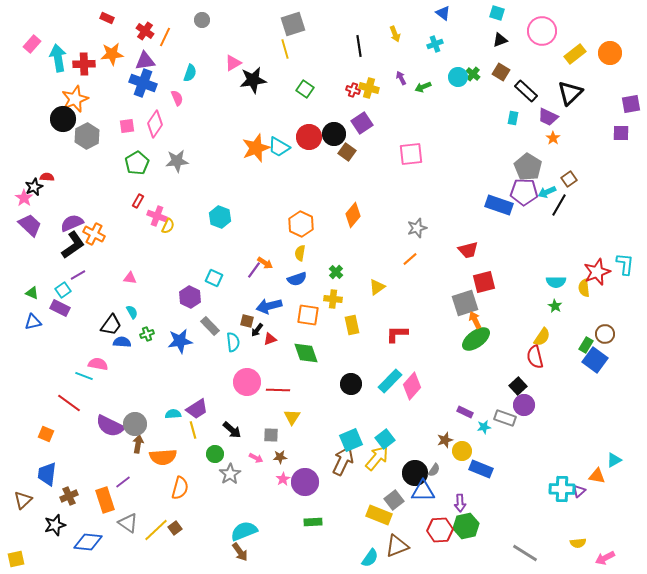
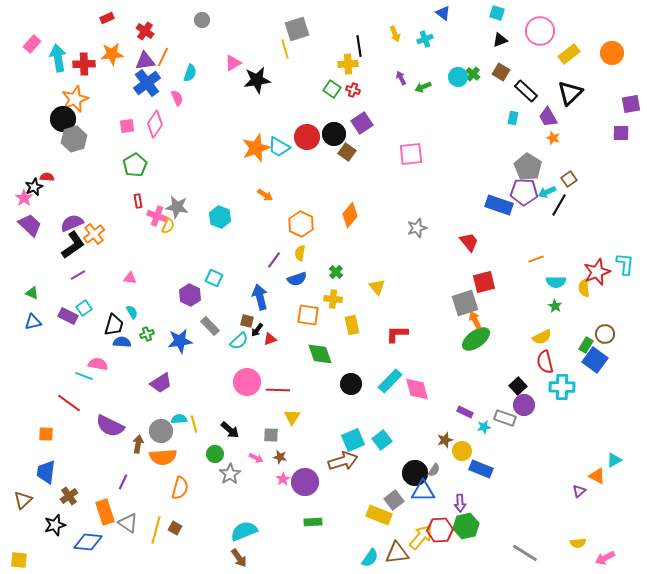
red rectangle at (107, 18): rotated 48 degrees counterclockwise
gray square at (293, 24): moved 4 px right, 5 px down
pink circle at (542, 31): moved 2 px left
orange line at (165, 37): moved 2 px left, 20 px down
cyan cross at (435, 44): moved 10 px left, 5 px up
orange circle at (610, 53): moved 2 px right
yellow rectangle at (575, 54): moved 6 px left
black star at (253, 80): moved 4 px right
blue cross at (143, 83): moved 4 px right; rotated 32 degrees clockwise
yellow cross at (369, 88): moved 21 px left, 24 px up; rotated 18 degrees counterclockwise
green square at (305, 89): moved 27 px right
purple trapezoid at (548, 117): rotated 35 degrees clockwise
gray hexagon at (87, 136): moved 13 px left, 3 px down; rotated 10 degrees clockwise
red circle at (309, 137): moved 2 px left
orange star at (553, 138): rotated 16 degrees counterclockwise
gray star at (177, 161): moved 46 px down; rotated 15 degrees clockwise
green pentagon at (137, 163): moved 2 px left, 2 px down
red rectangle at (138, 201): rotated 40 degrees counterclockwise
orange diamond at (353, 215): moved 3 px left
orange cross at (94, 234): rotated 25 degrees clockwise
red trapezoid at (468, 250): moved 1 px right, 8 px up; rotated 115 degrees counterclockwise
orange line at (410, 259): moved 126 px right; rotated 21 degrees clockwise
orange arrow at (265, 263): moved 68 px up
purple line at (254, 270): moved 20 px right, 10 px up
yellow triangle at (377, 287): rotated 36 degrees counterclockwise
cyan square at (63, 290): moved 21 px right, 18 px down
purple hexagon at (190, 297): moved 2 px up
blue arrow at (269, 306): moved 9 px left, 9 px up; rotated 90 degrees clockwise
purple rectangle at (60, 308): moved 8 px right, 8 px down
black trapezoid at (111, 325): moved 3 px right; rotated 20 degrees counterclockwise
yellow semicircle at (542, 337): rotated 30 degrees clockwise
cyan semicircle at (233, 342): moved 6 px right, 1 px up; rotated 54 degrees clockwise
green diamond at (306, 353): moved 14 px right, 1 px down
red semicircle at (535, 357): moved 10 px right, 5 px down
pink diamond at (412, 386): moved 5 px right, 3 px down; rotated 56 degrees counterclockwise
purple trapezoid at (197, 409): moved 36 px left, 26 px up
cyan semicircle at (173, 414): moved 6 px right, 5 px down
gray circle at (135, 424): moved 26 px right, 7 px down
yellow line at (193, 430): moved 1 px right, 6 px up
black arrow at (232, 430): moved 2 px left
orange square at (46, 434): rotated 21 degrees counterclockwise
cyan square at (385, 439): moved 3 px left, 1 px down
cyan square at (351, 440): moved 2 px right
brown star at (280, 457): rotated 16 degrees clockwise
yellow arrow at (377, 458): moved 44 px right, 79 px down
brown arrow at (343, 461): rotated 48 degrees clockwise
blue trapezoid at (47, 474): moved 1 px left, 2 px up
orange triangle at (597, 476): rotated 18 degrees clockwise
purple line at (123, 482): rotated 28 degrees counterclockwise
cyan cross at (562, 489): moved 102 px up
brown cross at (69, 496): rotated 12 degrees counterclockwise
orange rectangle at (105, 500): moved 12 px down
brown square at (175, 528): rotated 24 degrees counterclockwise
yellow line at (156, 530): rotated 32 degrees counterclockwise
brown triangle at (397, 546): moved 7 px down; rotated 15 degrees clockwise
brown arrow at (240, 552): moved 1 px left, 6 px down
yellow square at (16, 559): moved 3 px right, 1 px down; rotated 18 degrees clockwise
